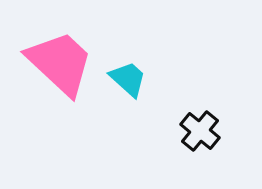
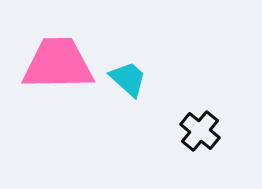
pink trapezoid: moved 2 px left, 1 px down; rotated 44 degrees counterclockwise
